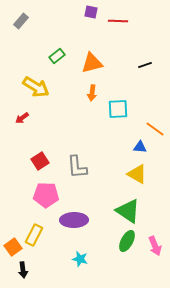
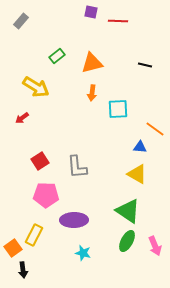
black line: rotated 32 degrees clockwise
orange square: moved 1 px down
cyan star: moved 3 px right, 6 px up
